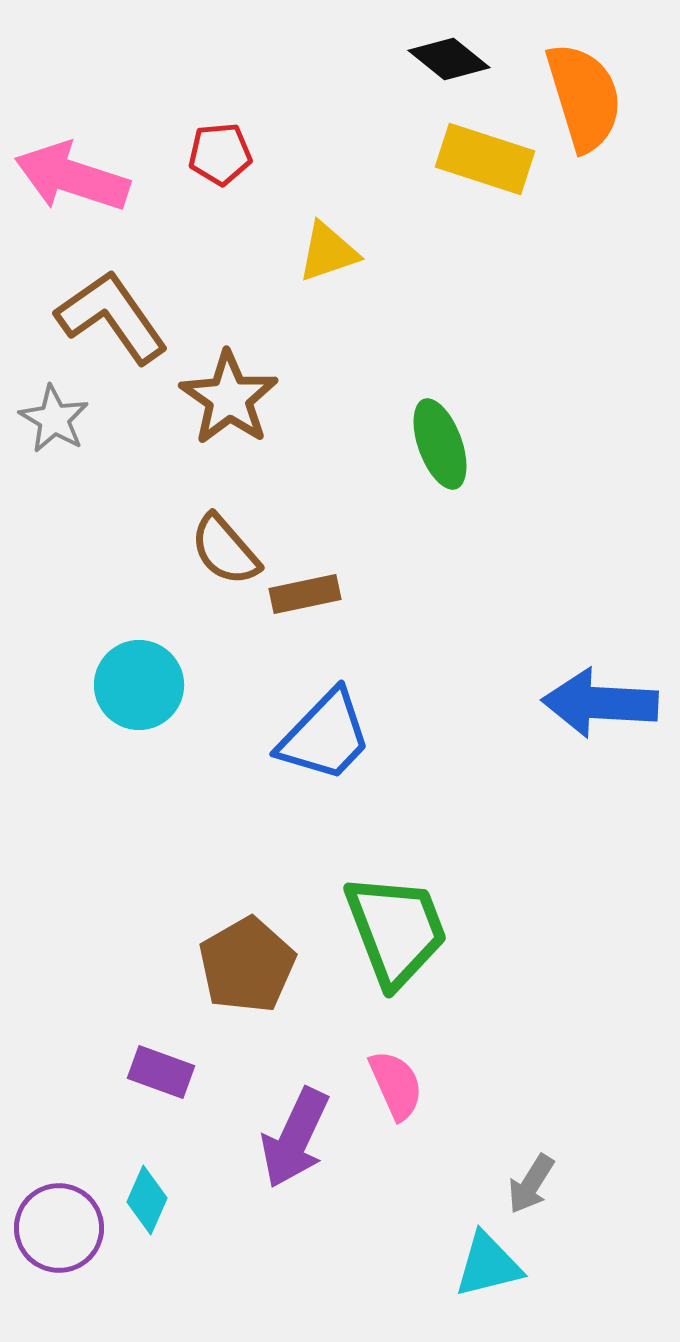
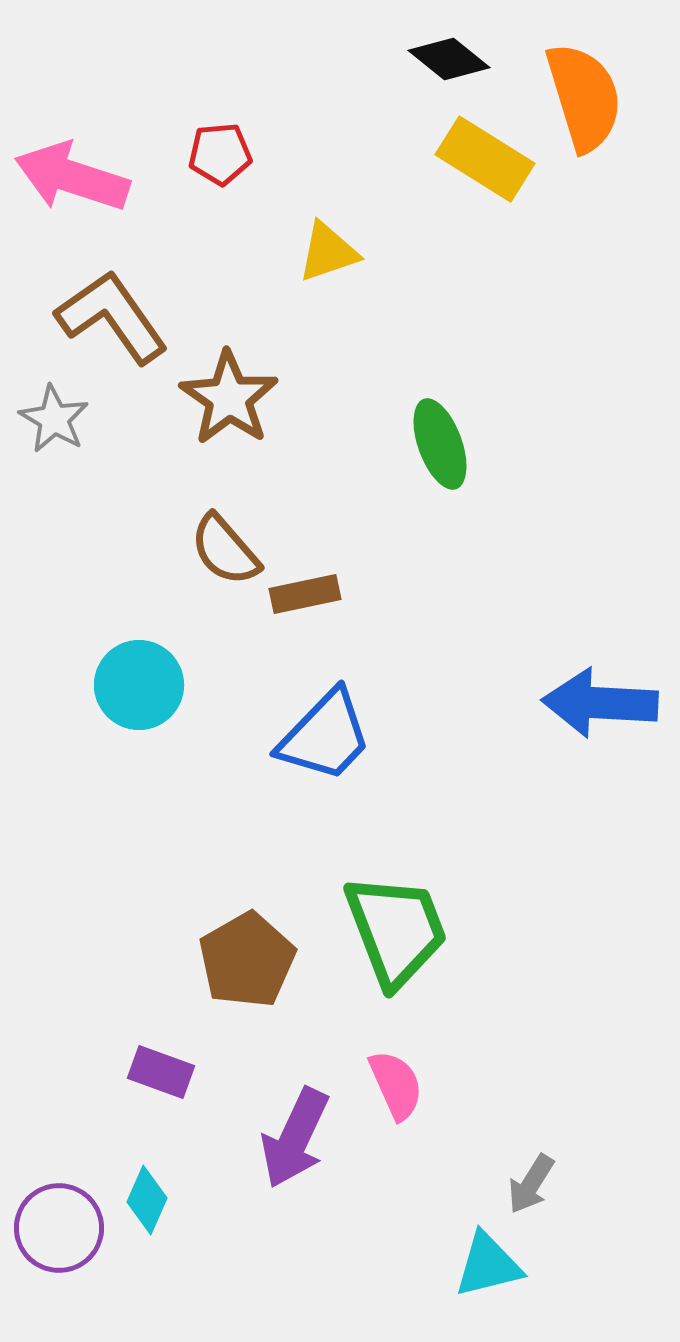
yellow rectangle: rotated 14 degrees clockwise
brown pentagon: moved 5 px up
